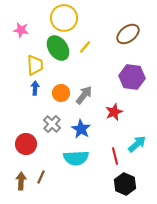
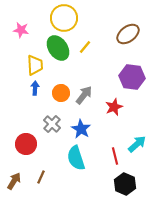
red star: moved 5 px up
cyan semicircle: rotated 75 degrees clockwise
brown arrow: moved 7 px left; rotated 30 degrees clockwise
